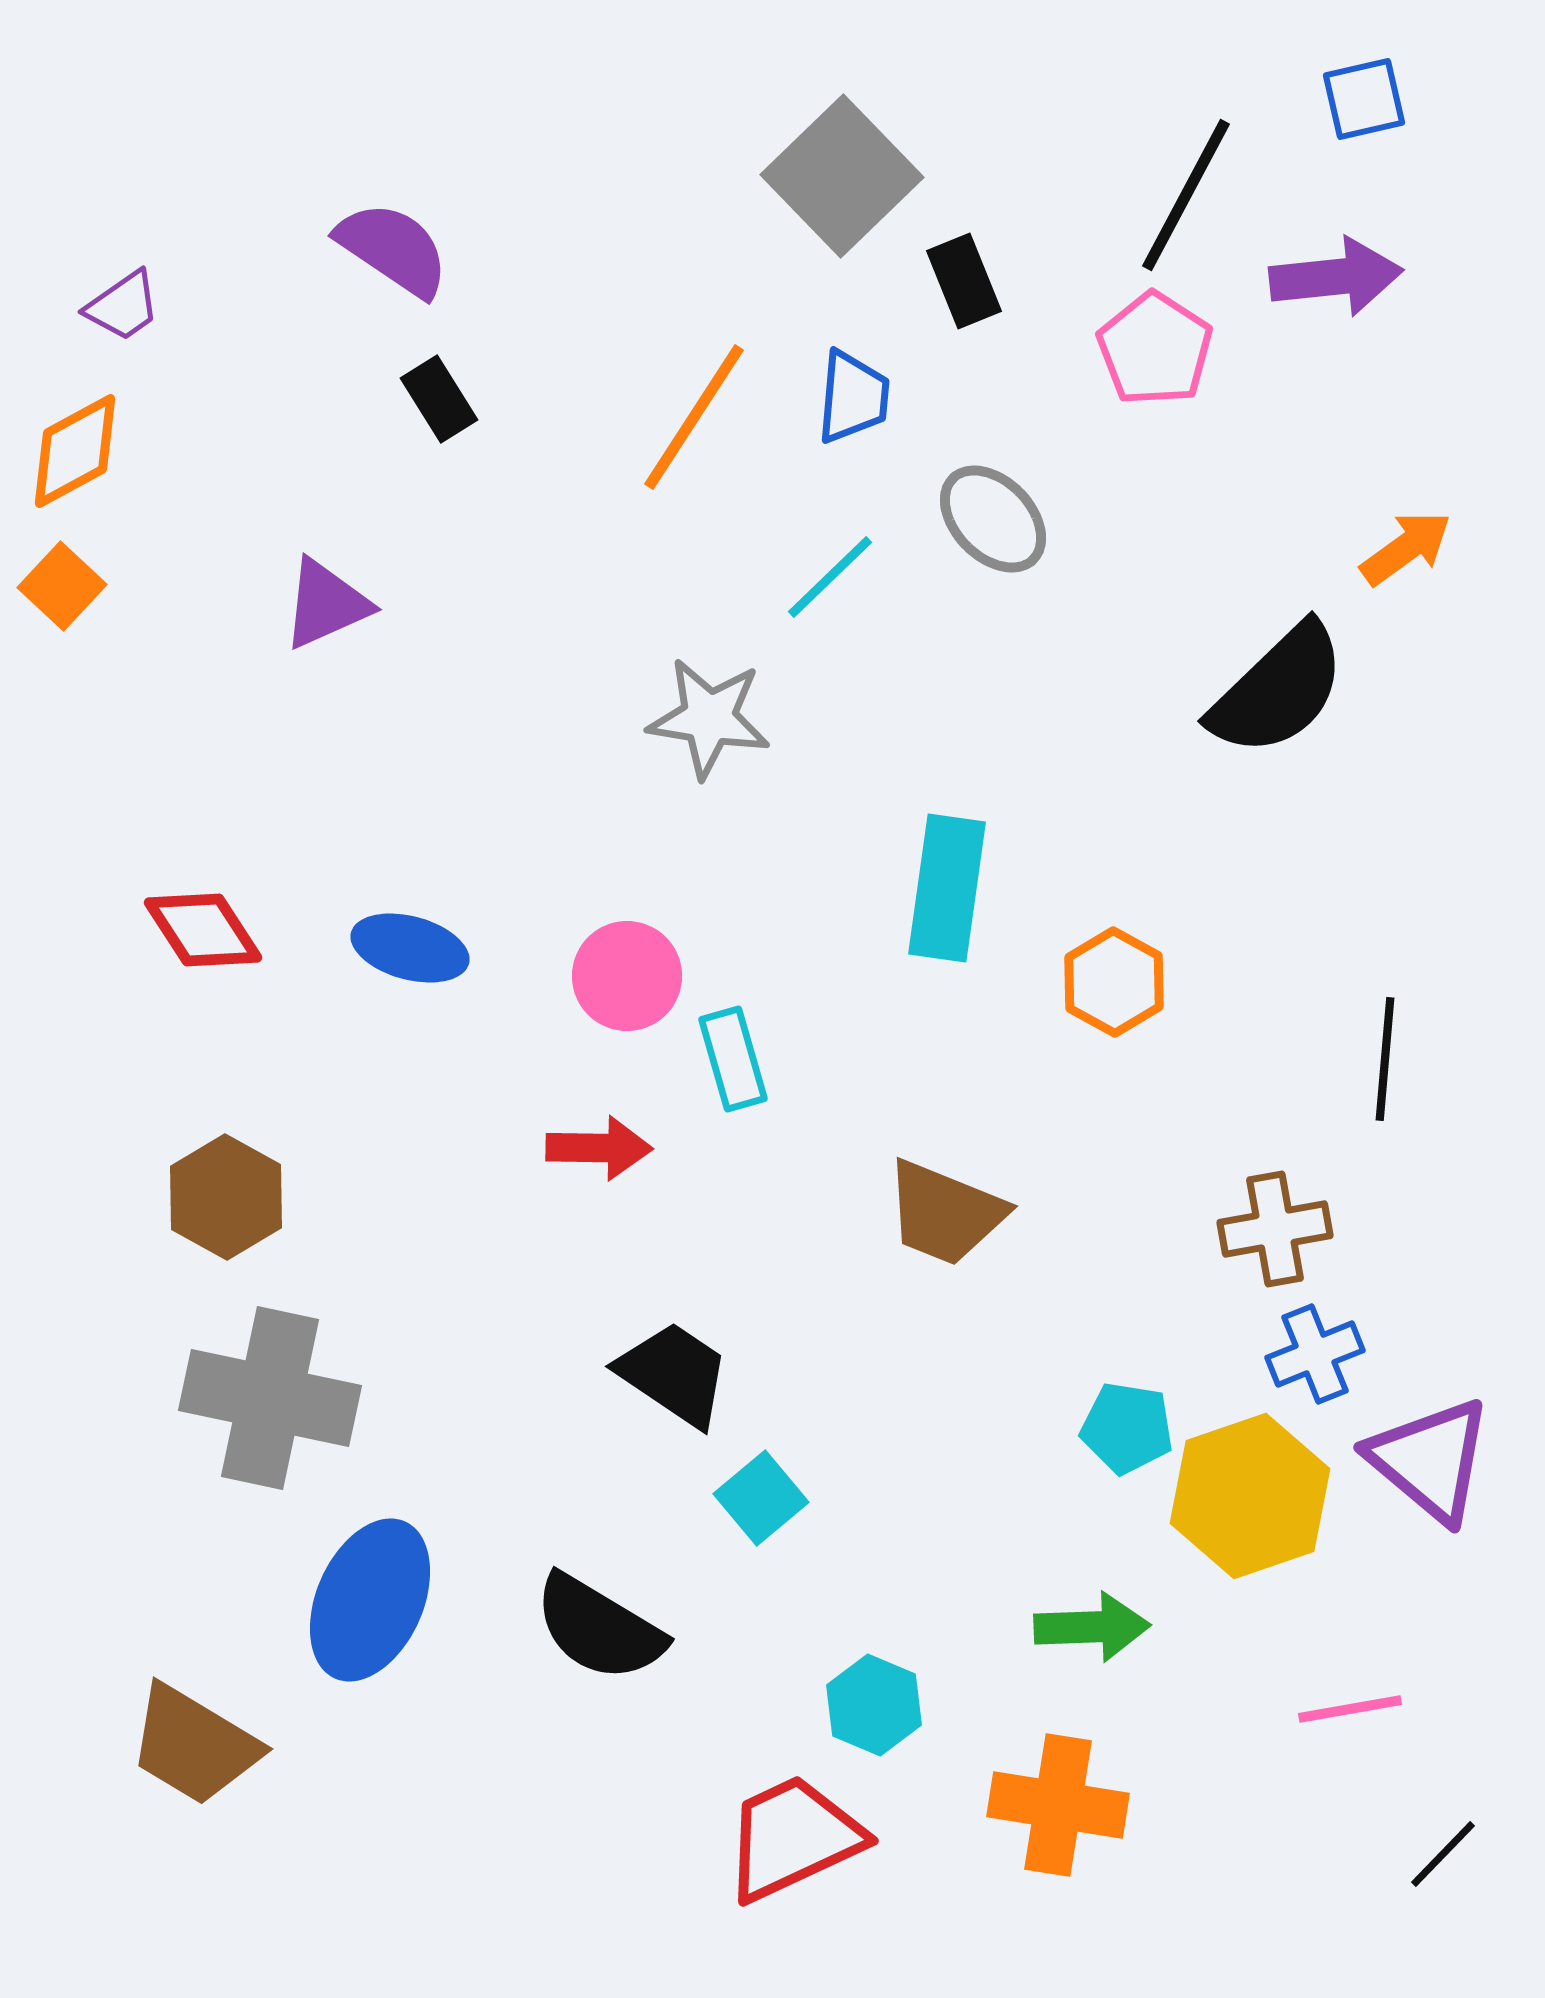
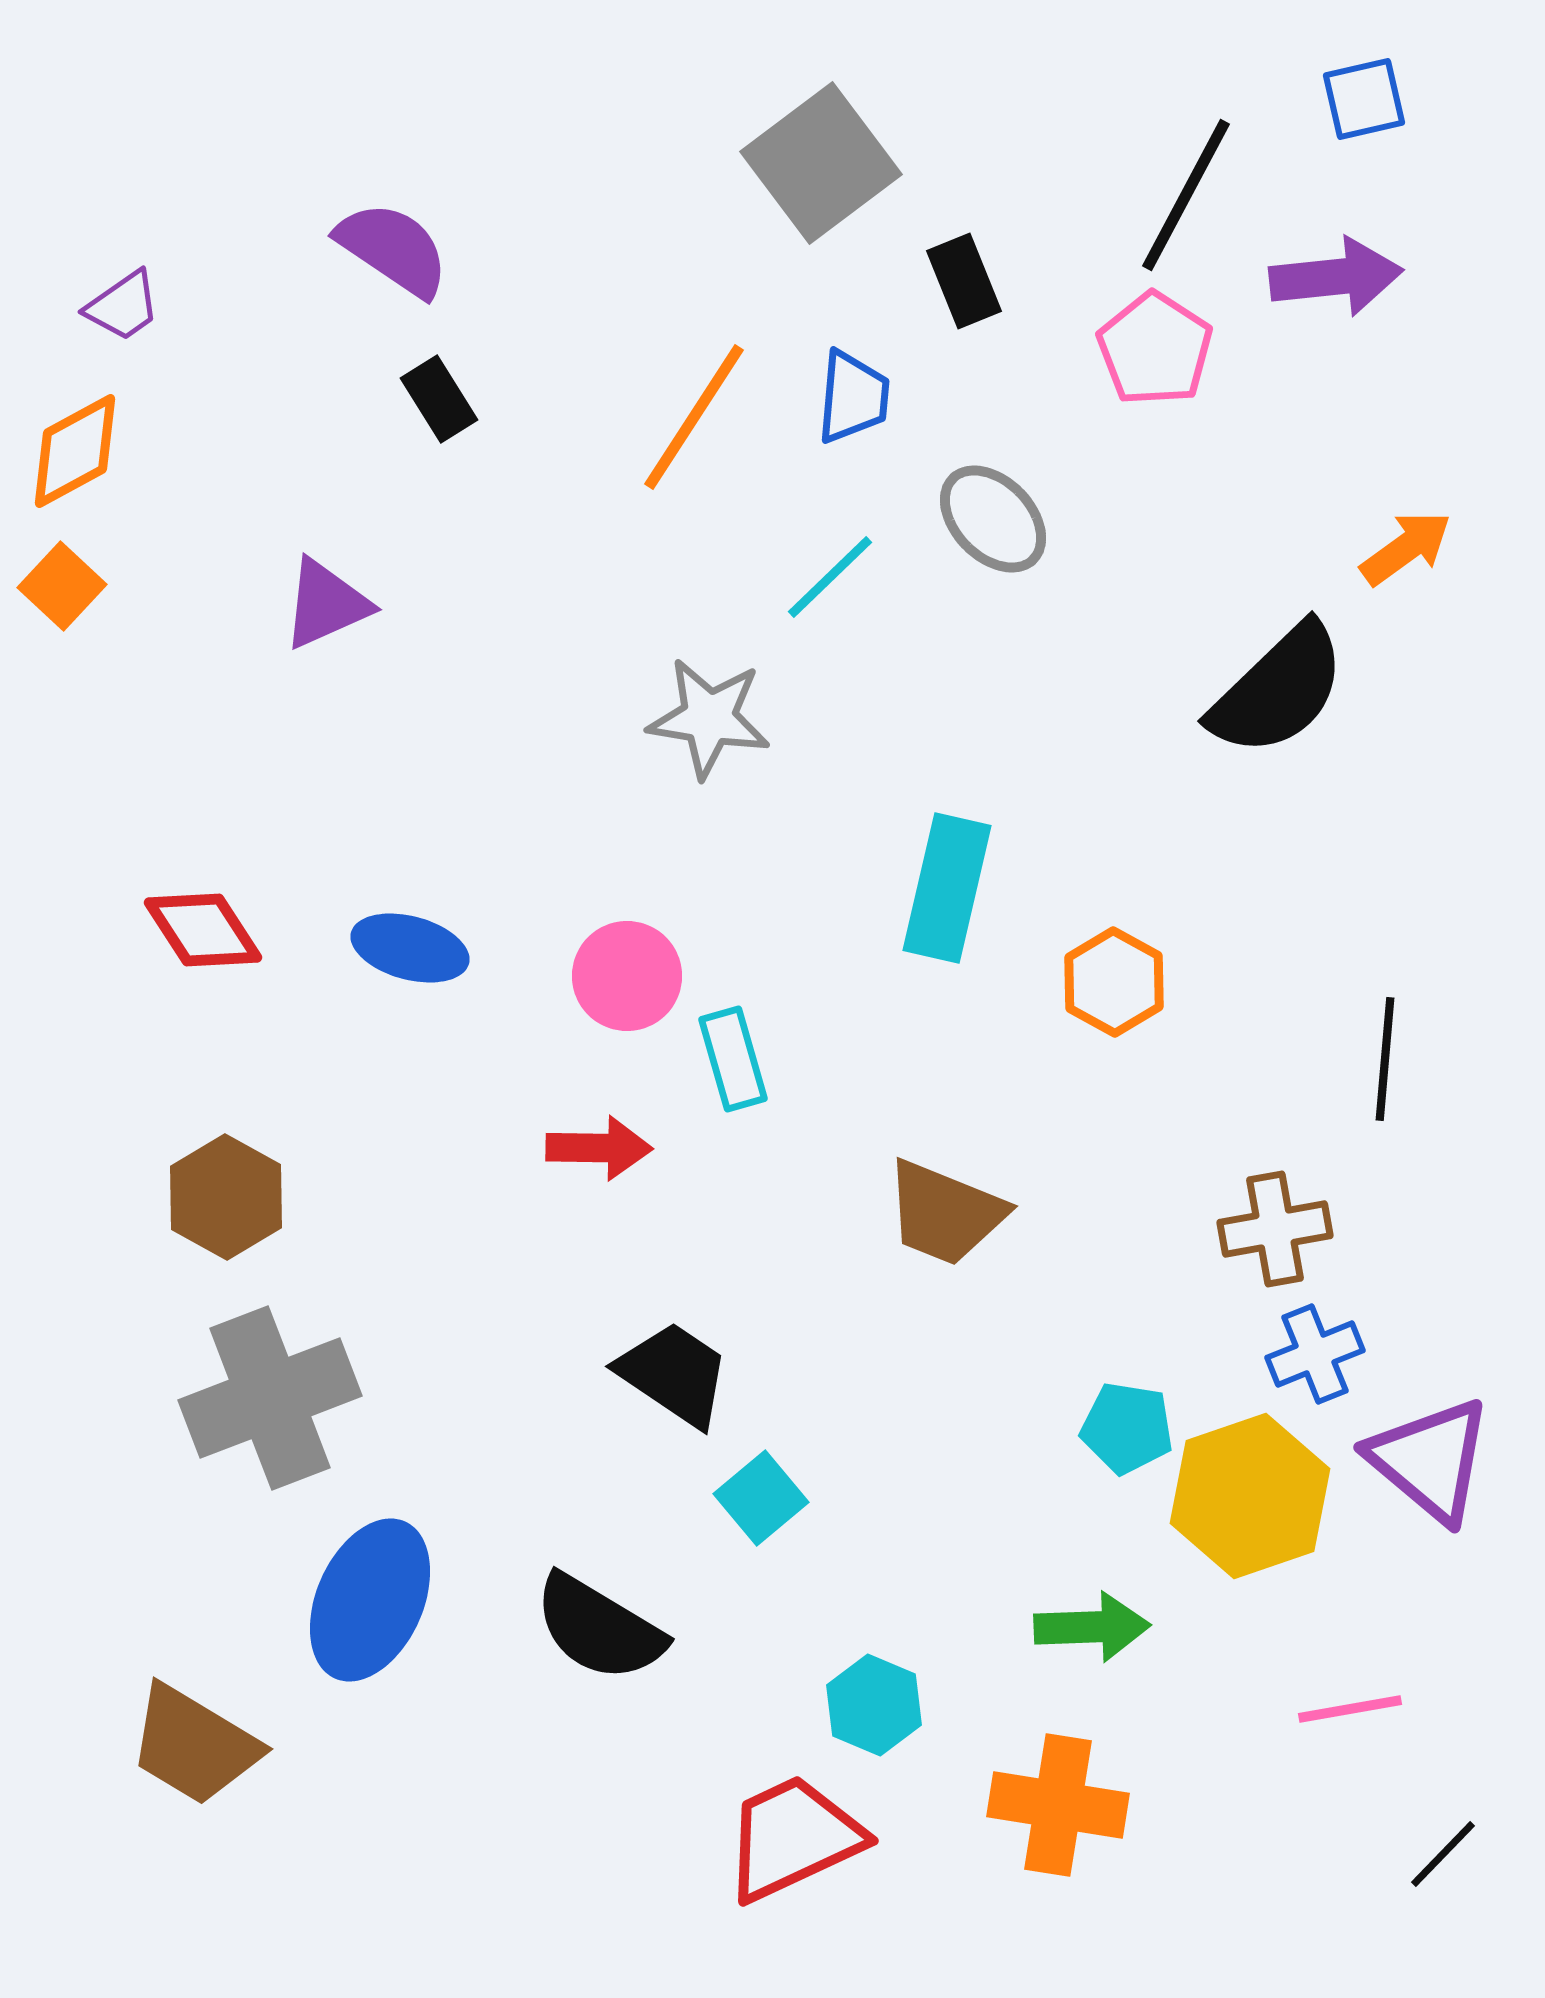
gray square at (842, 176): moved 21 px left, 13 px up; rotated 7 degrees clockwise
cyan rectangle at (947, 888): rotated 5 degrees clockwise
gray cross at (270, 1398): rotated 33 degrees counterclockwise
